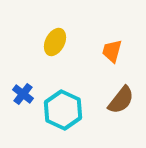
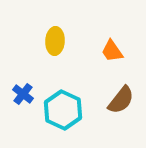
yellow ellipse: moved 1 px up; rotated 24 degrees counterclockwise
orange trapezoid: rotated 50 degrees counterclockwise
